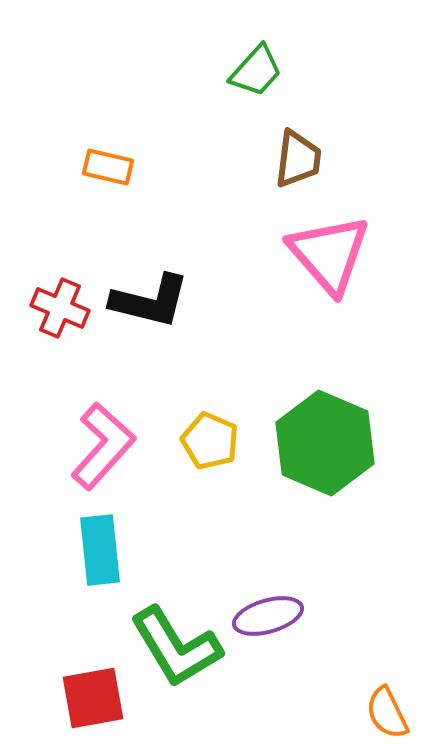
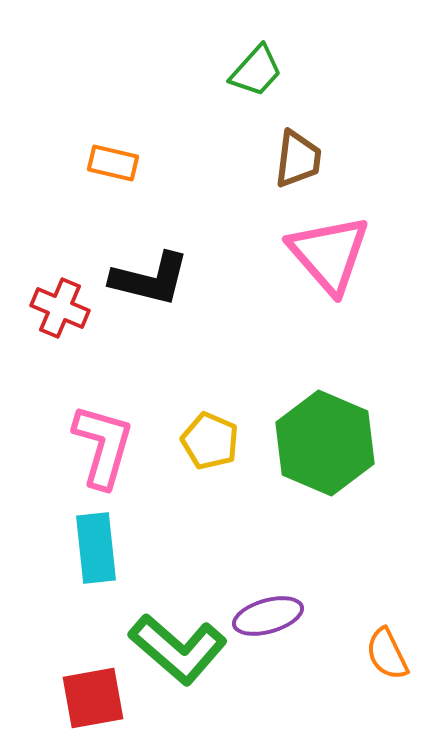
orange rectangle: moved 5 px right, 4 px up
black L-shape: moved 22 px up
pink L-shape: rotated 26 degrees counterclockwise
cyan rectangle: moved 4 px left, 2 px up
green L-shape: moved 2 px right, 2 px down; rotated 18 degrees counterclockwise
orange semicircle: moved 59 px up
